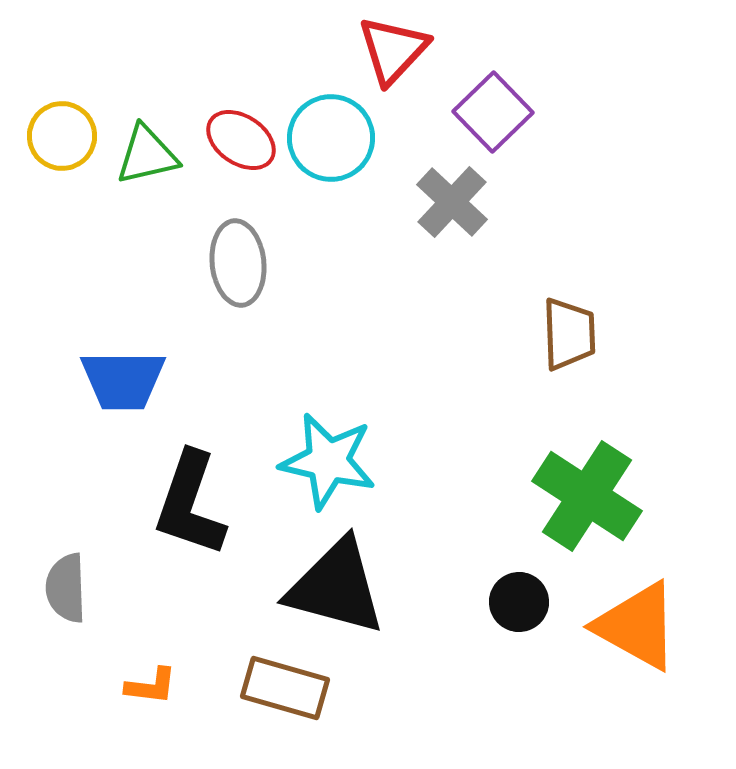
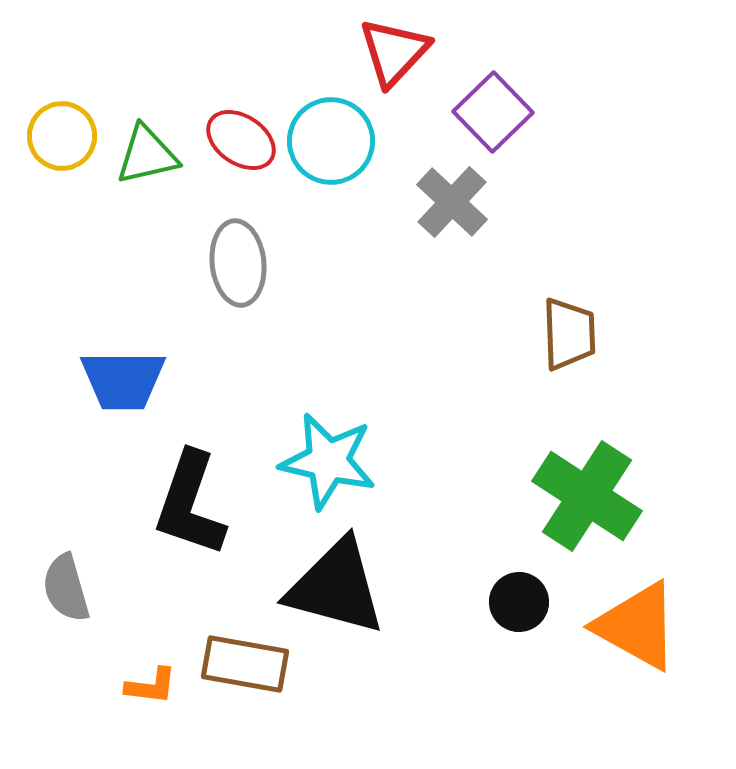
red triangle: moved 1 px right, 2 px down
cyan circle: moved 3 px down
gray semicircle: rotated 14 degrees counterclockwise
brown rectangle: moved 40 px left, 24 px up; rotated 6 degrees counterclockwise
